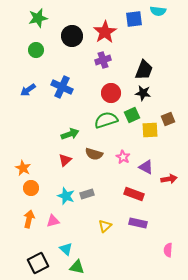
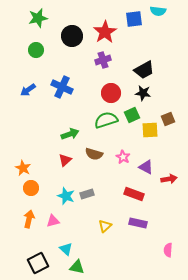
black trapezoid: rotated 40 degrees clockwise
